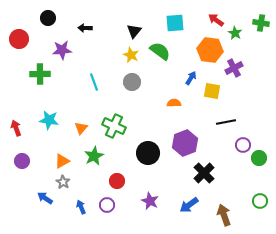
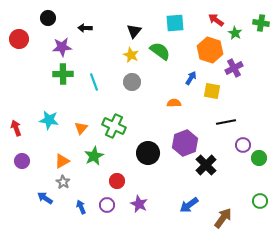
purple star at (62, 50): moved 3 px up
orange hexagon at (210, 50): rotated 10 degrees clockwise
green cross at (40, 74): moved 23 px right
black cross at (204, 173): moved 2 px right, 8 px up
purple star at (150, 201): moved 11 px left, 3 px down
brown arrow at (224, 215): moved 1 px left, 3 px down; rotated 55 degrees clockwise
